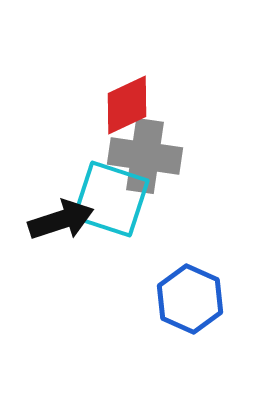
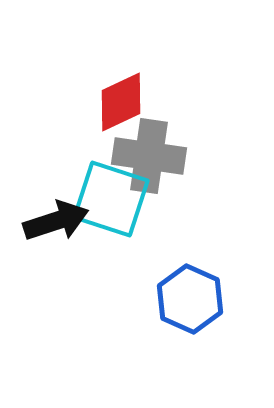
red diamond: moved 6 px left, 3 px up
gray cross: moved 4 px right
black arrow: moved 5 px left, 1 px down
